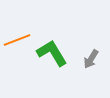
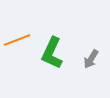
green L-shape: rotated 124 degrees counterclockwise
